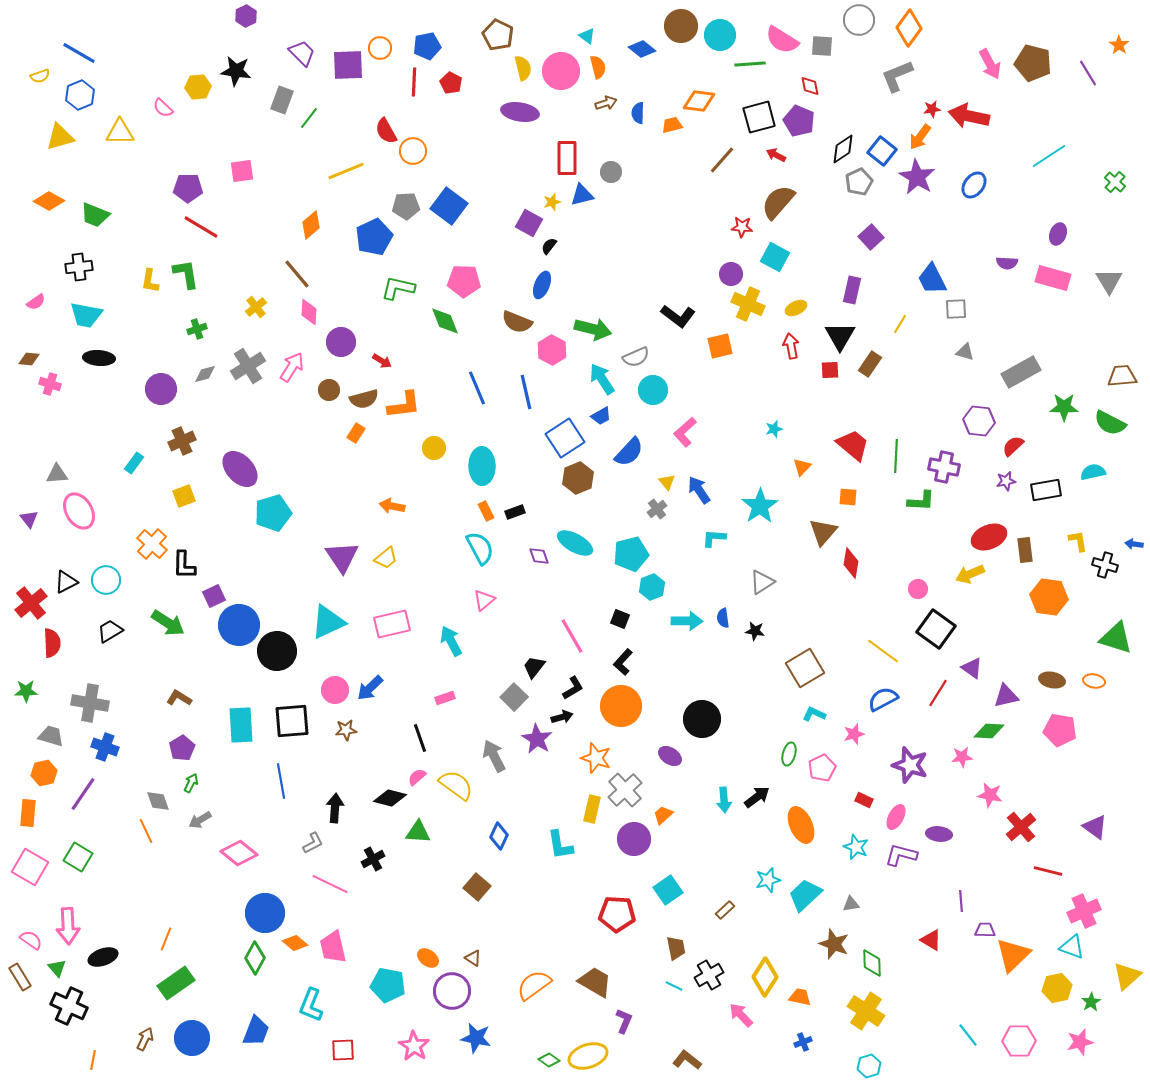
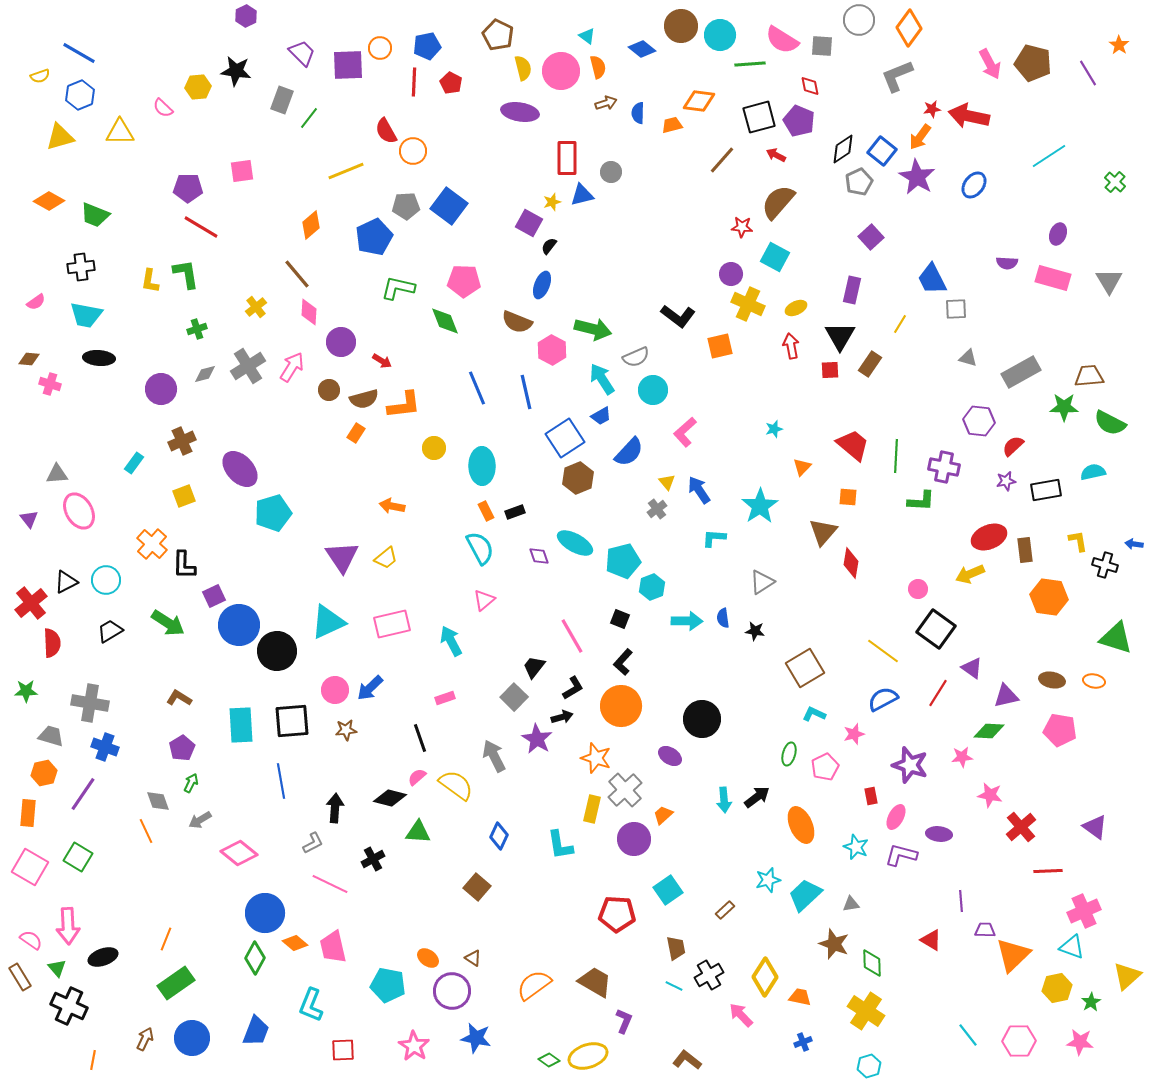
black cross at (79, 267): moved 2 px right
gray triangle at (965, 352): moved 3 px right, 6 px down
brown trapezoid at (1122, 376): moved 33 px left
cyan pentagon at (631, 554): moved 8 px left, 7 px down
pink pentagon at (822, 768): moved 3 px right, 1 px up
red rectangle at (864, 800): moved 7 px right, 4 px up; rotated 54 degrees clockwise
red line at (1048, 871): rotated 16 degrees counterclockwise
pink star at (1080, 1042): rotated 20 degrees clockwise
